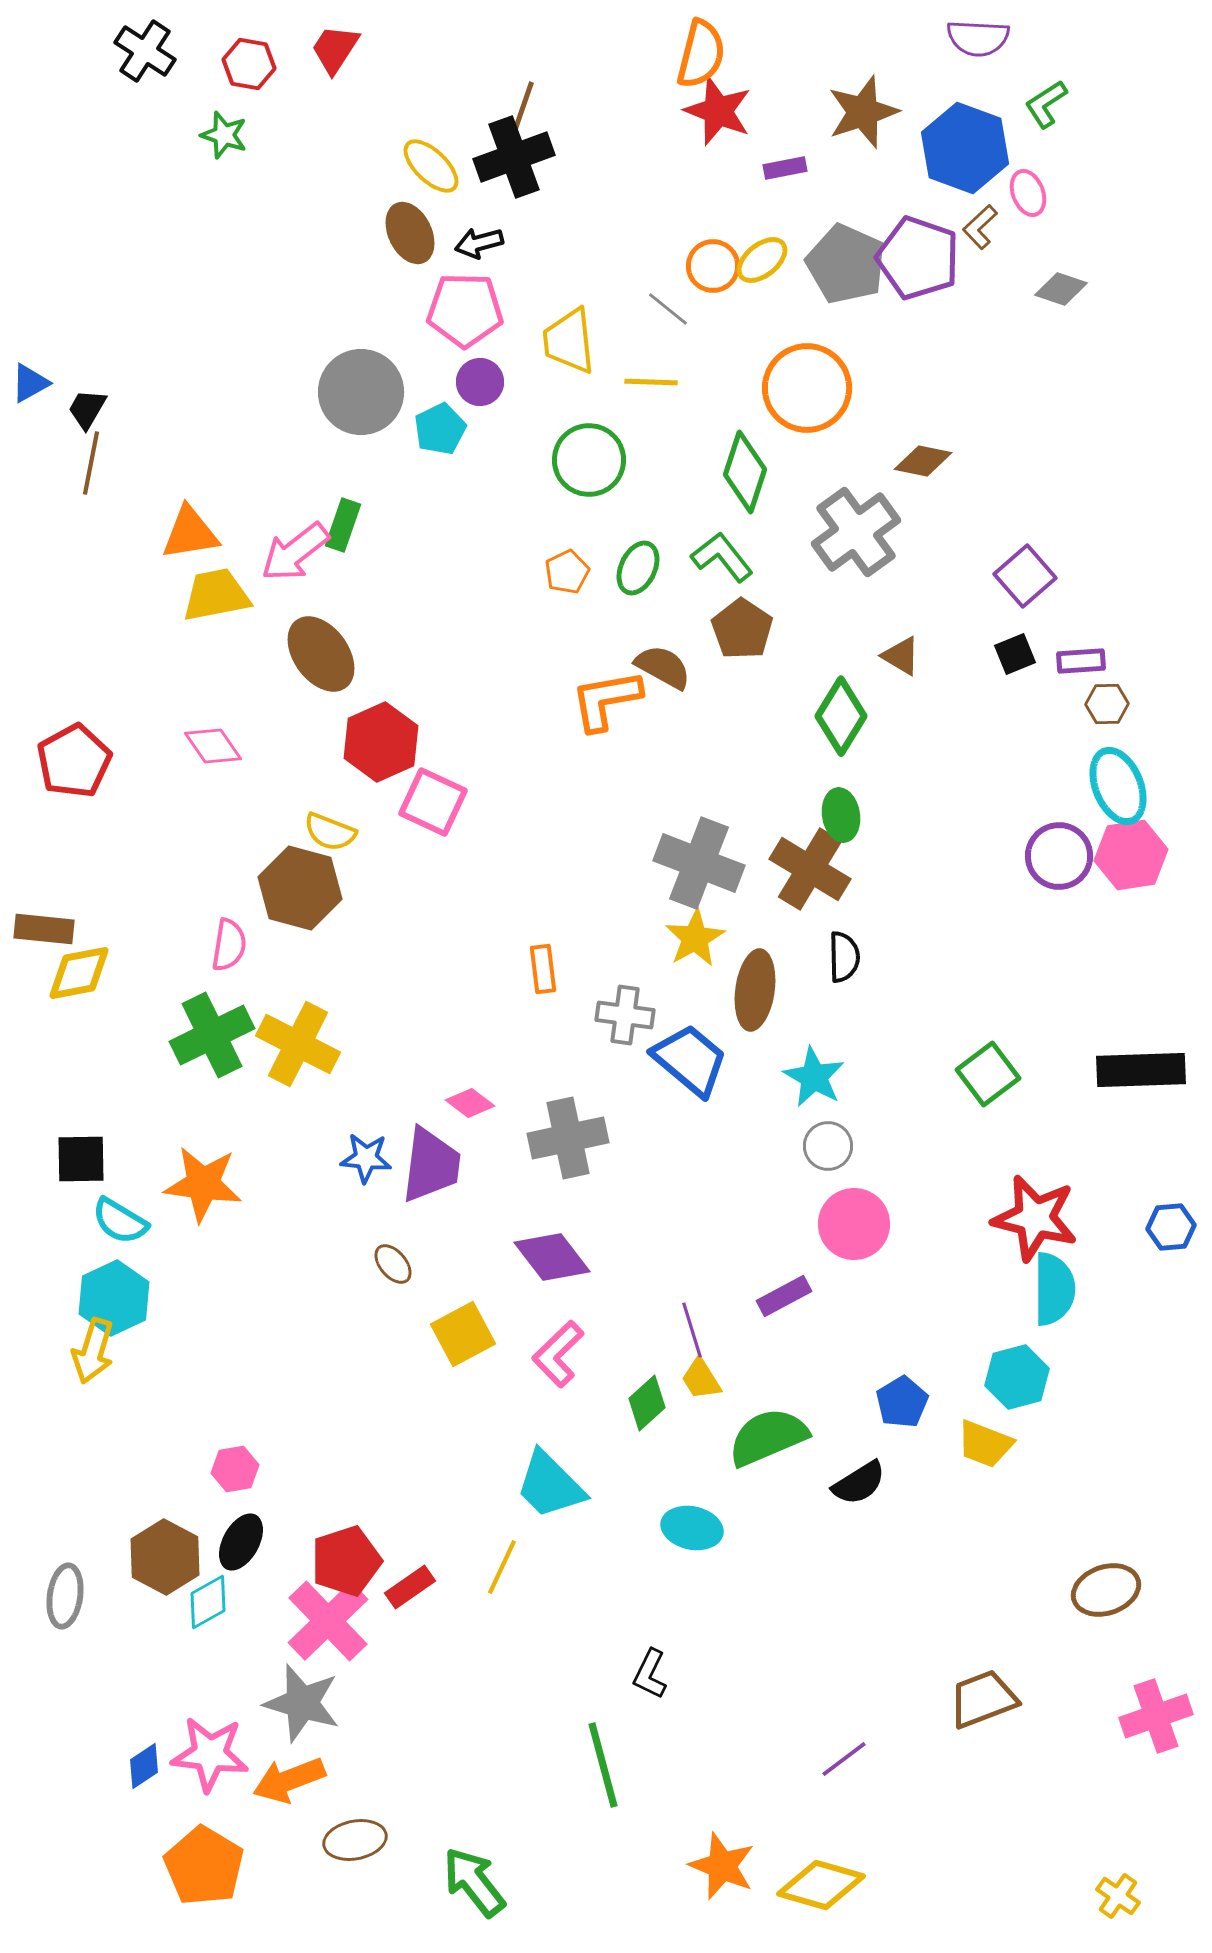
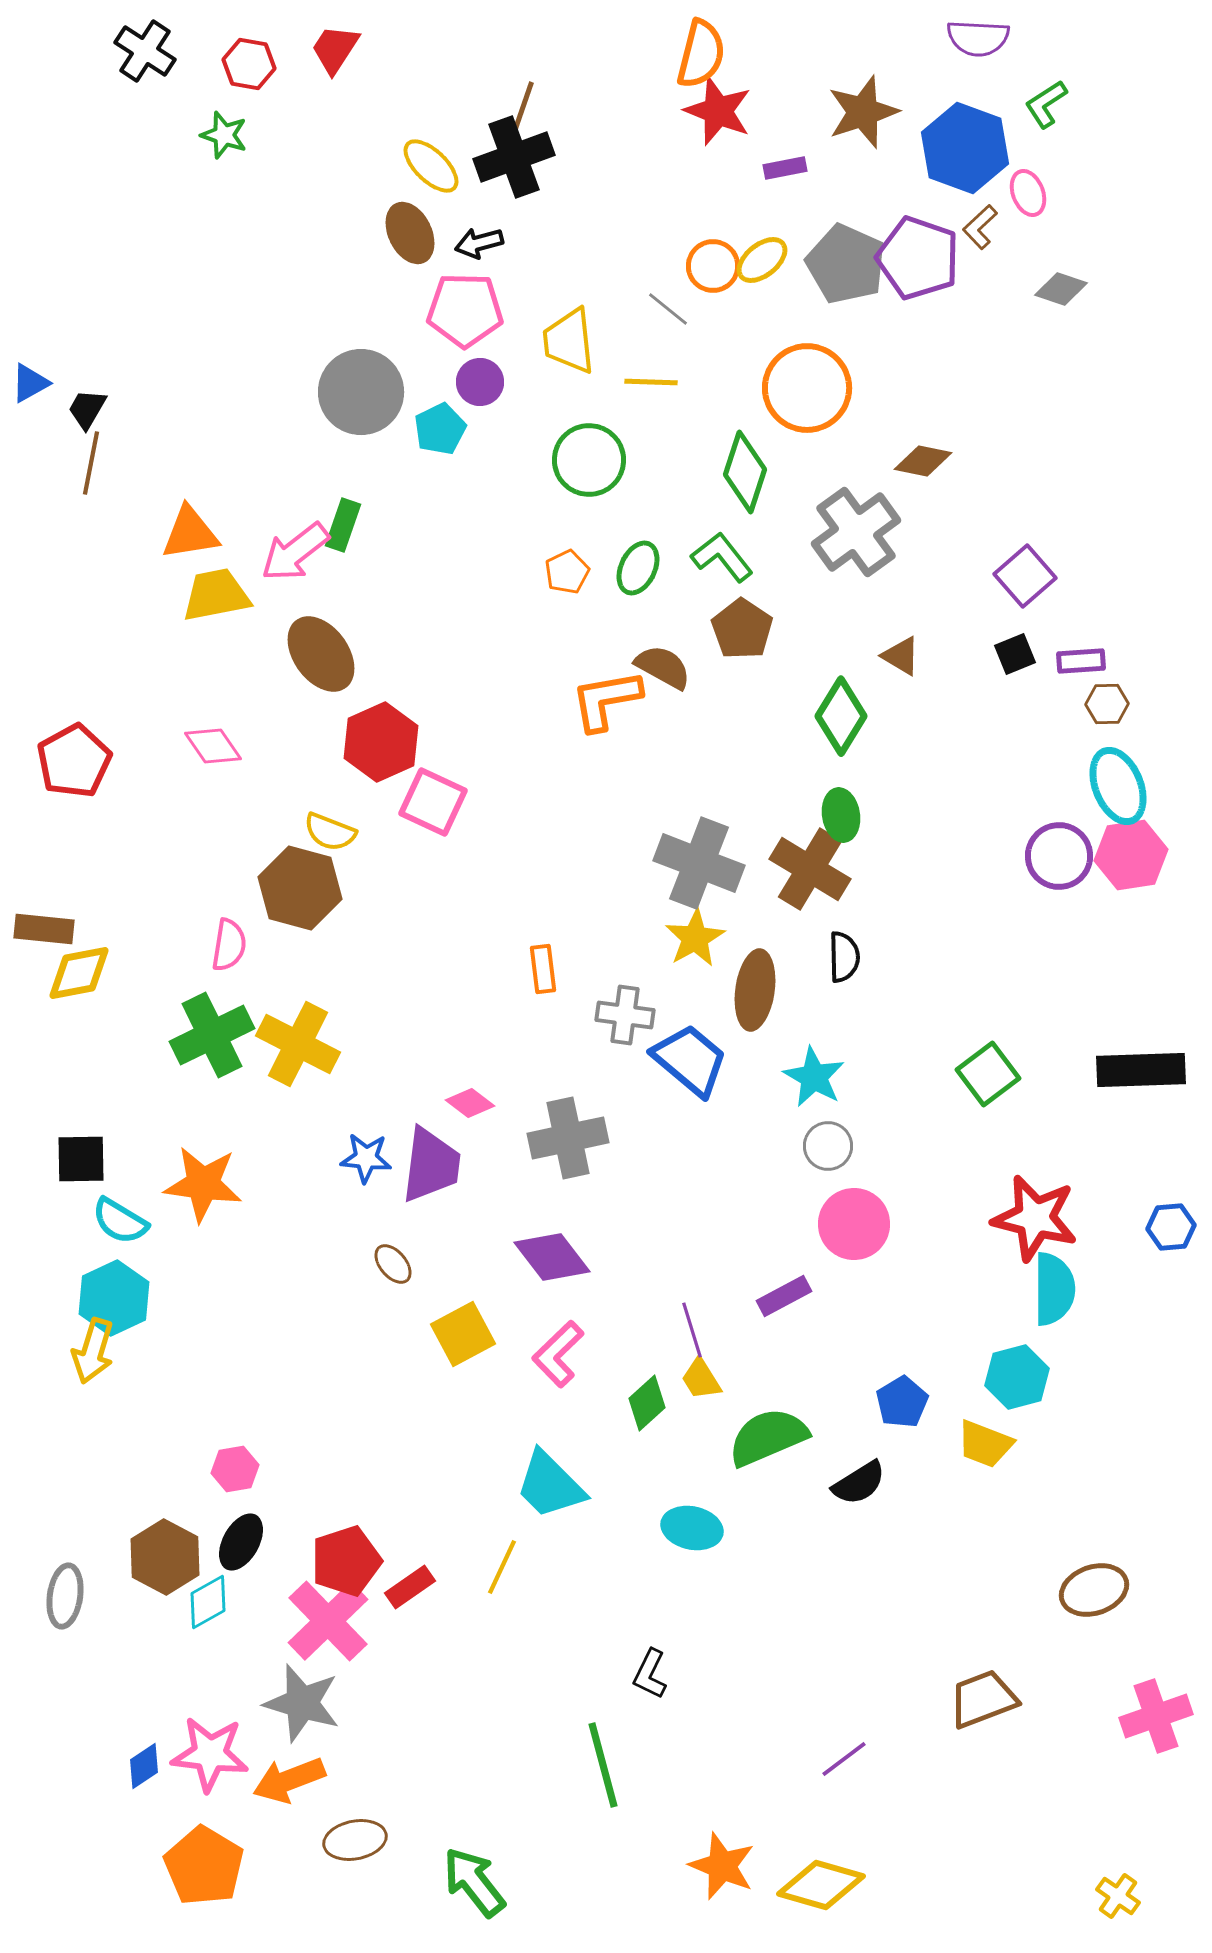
brown ellipse at (1106, 1590): moved 12 px left
